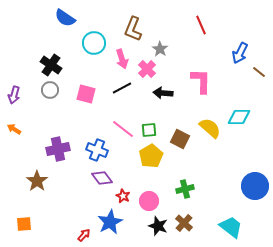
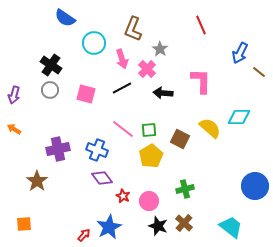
blue star: moved 1 px left, 5 px down
